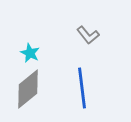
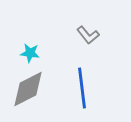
cyan star: rotated 18 degrees counterclockwise
gray diamond: rotated 12 degrees clockwise
